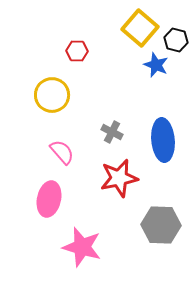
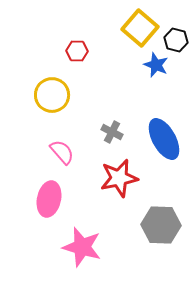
blue ellipse: moved 1 px right, 1 px up; rotated 24 degrees counterclockwise
